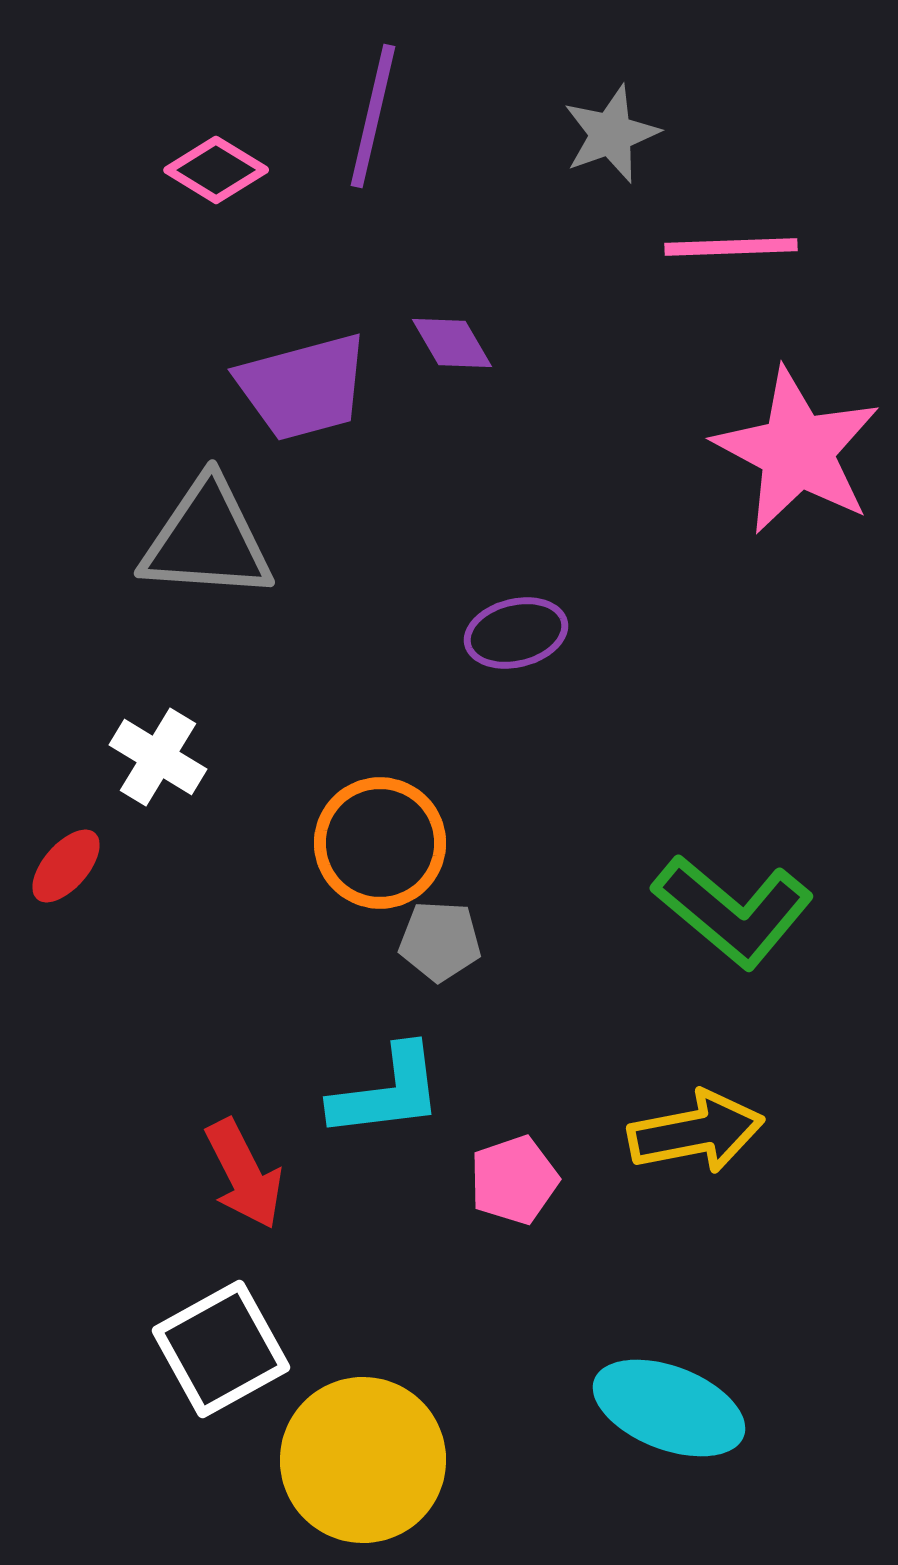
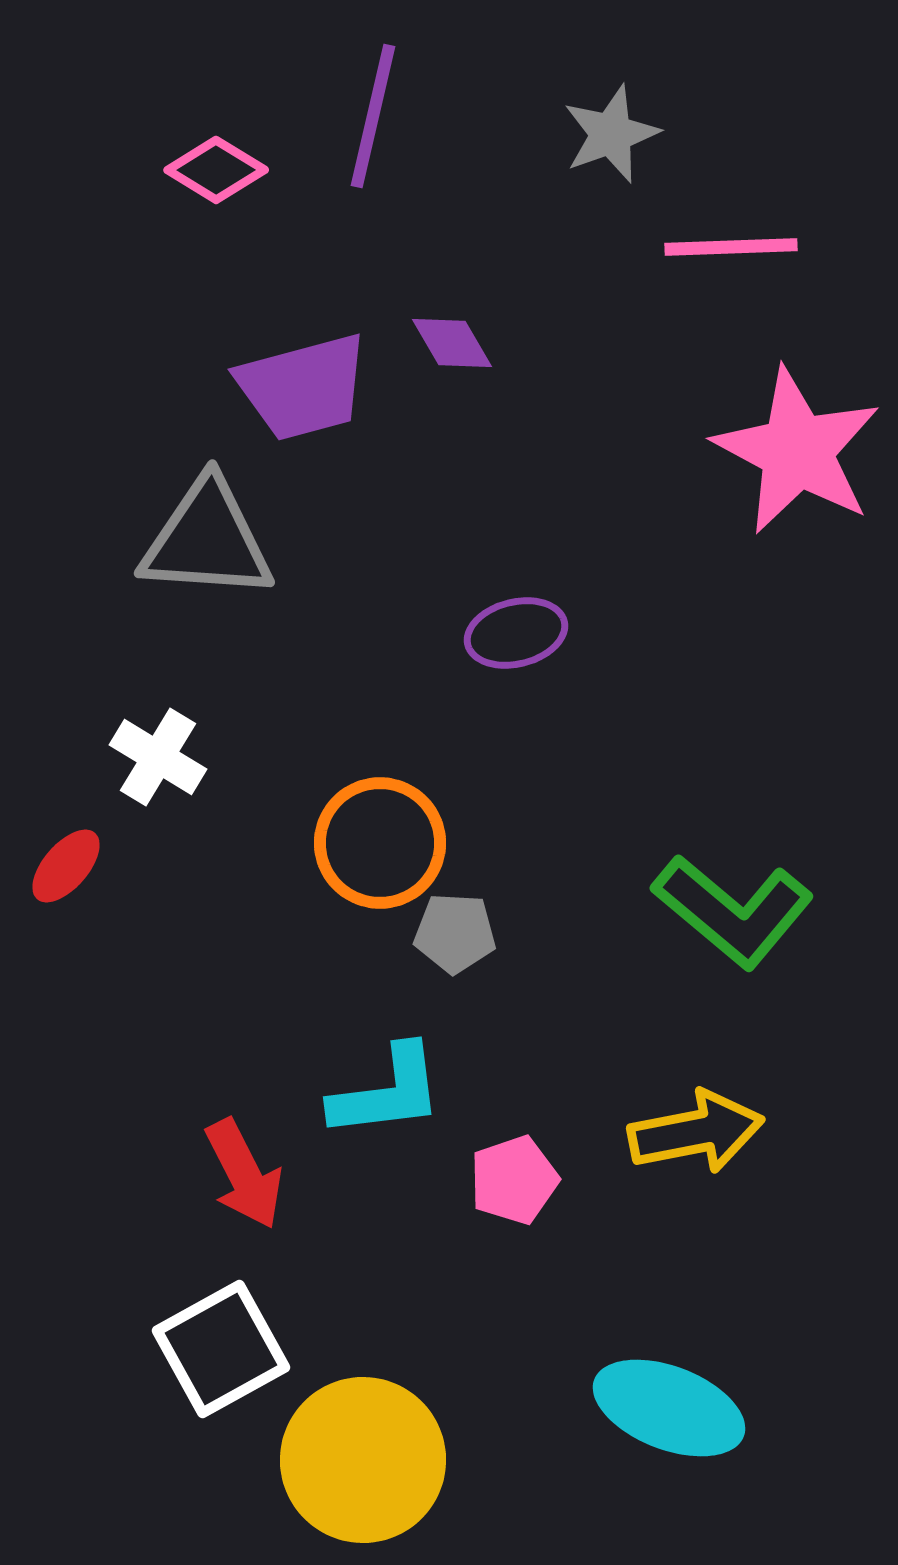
gray pentagon: moved 15 px right, 8 px up
